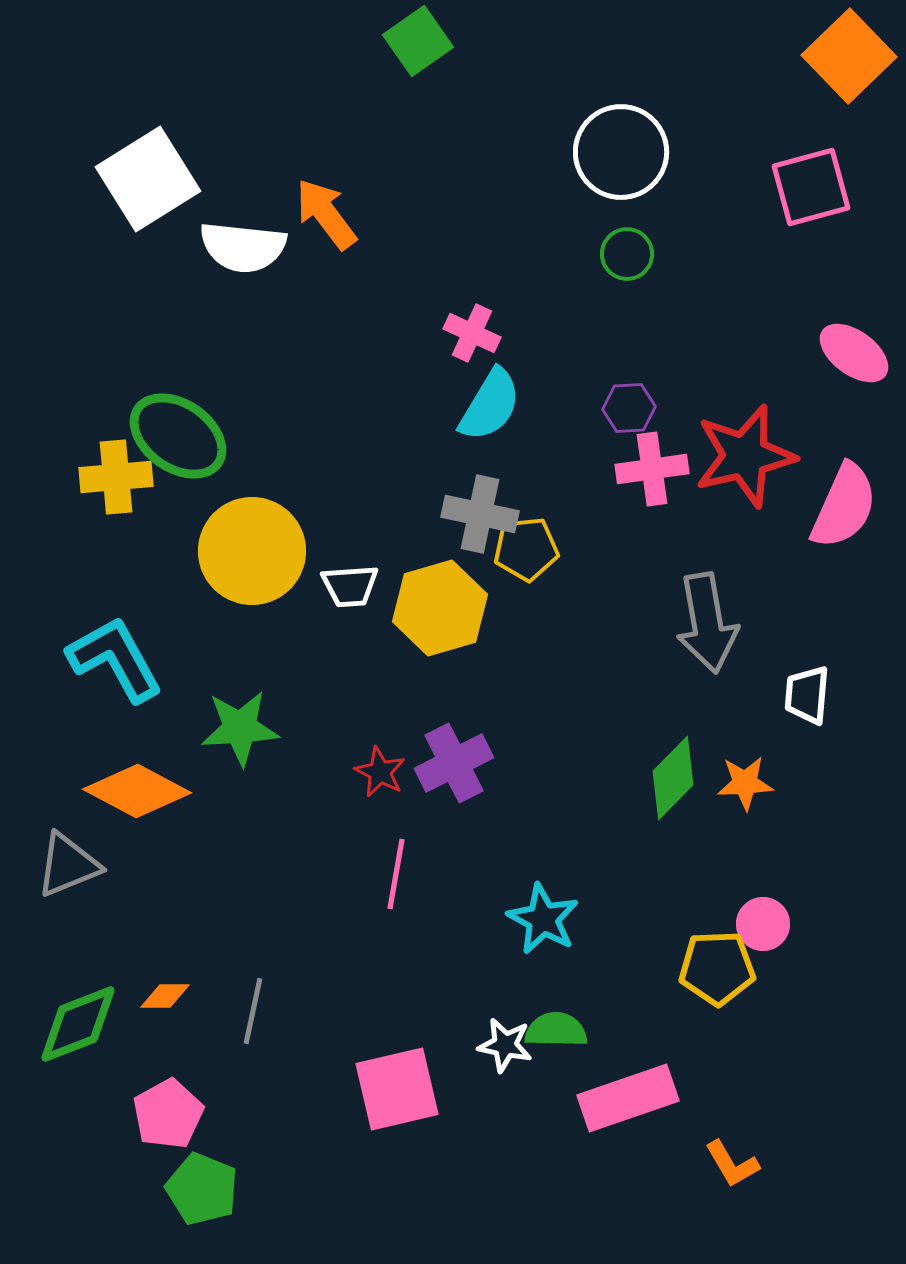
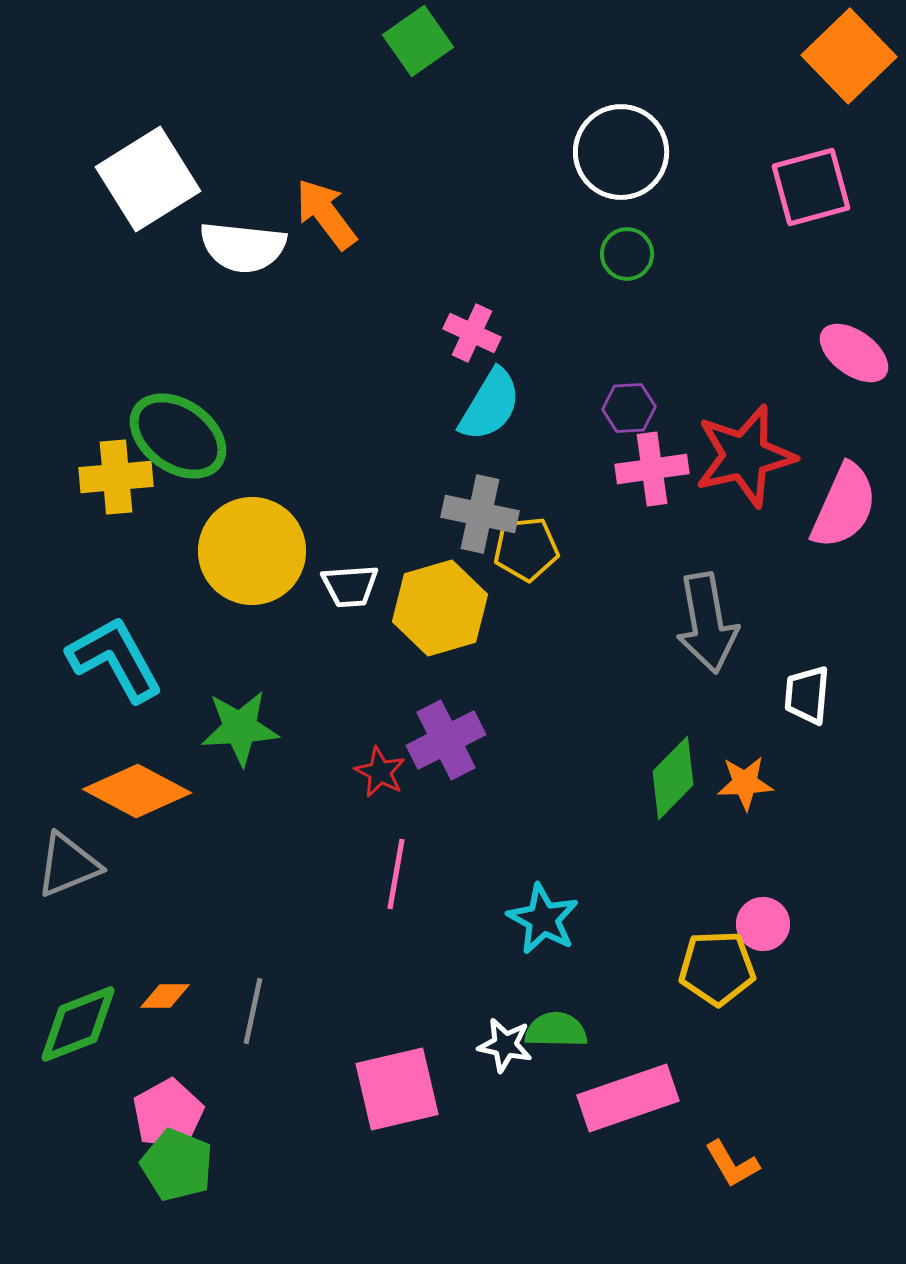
purple cross at (454, 763): moved 8 px left, 23 px up
green pentagon at (202, 1189): moved 25 px left, 24 px up
